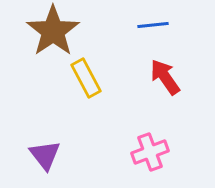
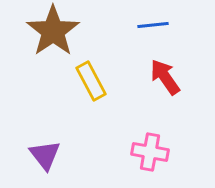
yellow rectangle: moved 5 px right, 3 px down
pink cross: rotated 30 degrees clockwise
